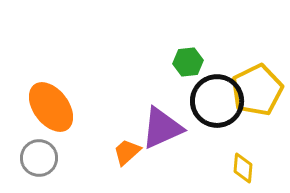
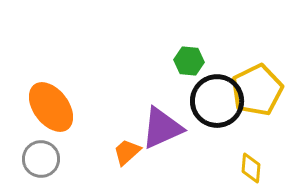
green hexagon: moved 1 px right, 1 px up; rotated 12 degrees clockwise
gray circle: moved 2 px right, 1 px down
yellow diamond: moved 8 px right
